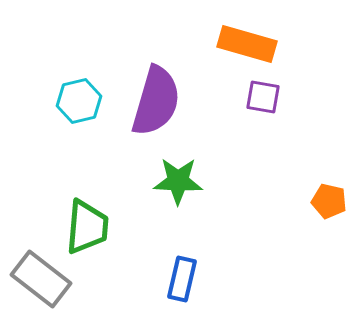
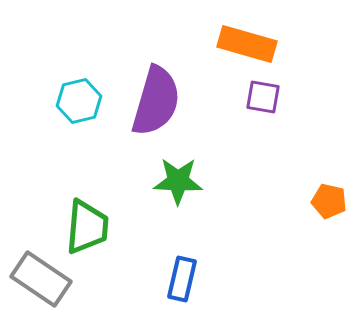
gray rectangle: rotated 4 degrees counterclockwise
